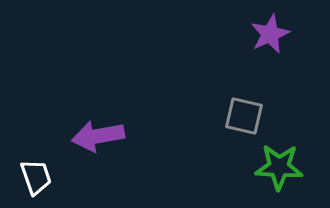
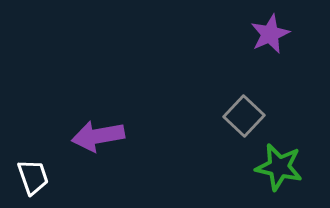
gray square: rotated 30 degrees clockwise
green star: rotated 9 degrees clockwise
white trapezoid: moved 3 px left
